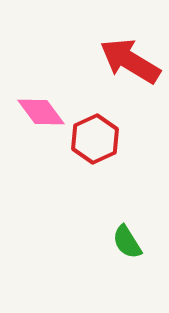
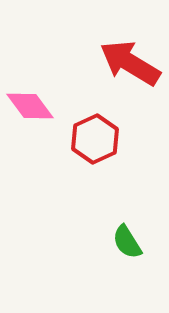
red arrow: moved 2 px down
pink diamond: moved 11 px left, 6 px up
